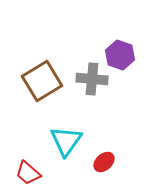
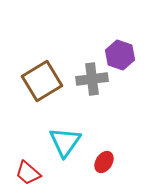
gray cross: rotated 12 degrees counterclockwise
cyan triangle: moved 1 px left, 1 px down
red ellipse: rotated 15 degrees counterclockwise
